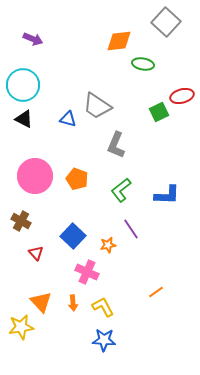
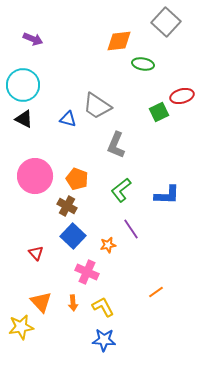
brown cross: moved 46 px right, 15 px up
